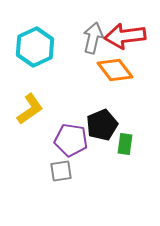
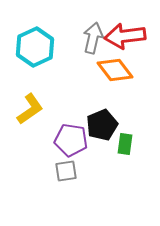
gray square: moved 5 px right
